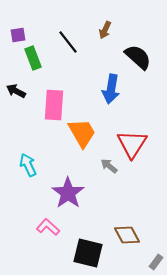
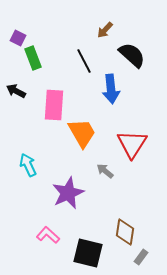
brown arrow: rotated 18 degrees clockwise
purple square: moved 3 px down; rotated 35 degrees clockwise
black line: moved 16 px right, 19 px down; rotated 10 degrees clockwise
black semicircle: moved 6 px left, 2 px up
blue arrow: rotated 16 degrees counterclockwise
gray arrow: moved 4 px left, 5 px down
purple star: rotated 12 degrees clockwise
pink L-shape: moved 8 px down
brown diamond: moved 2 px left, 3 px up; rotated 36 degrees clockwise
gray rectangle: moved 15 px left, 5 px up
